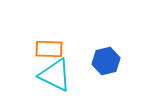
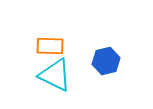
orange rectangle: moved 1 px right, 3 px up
